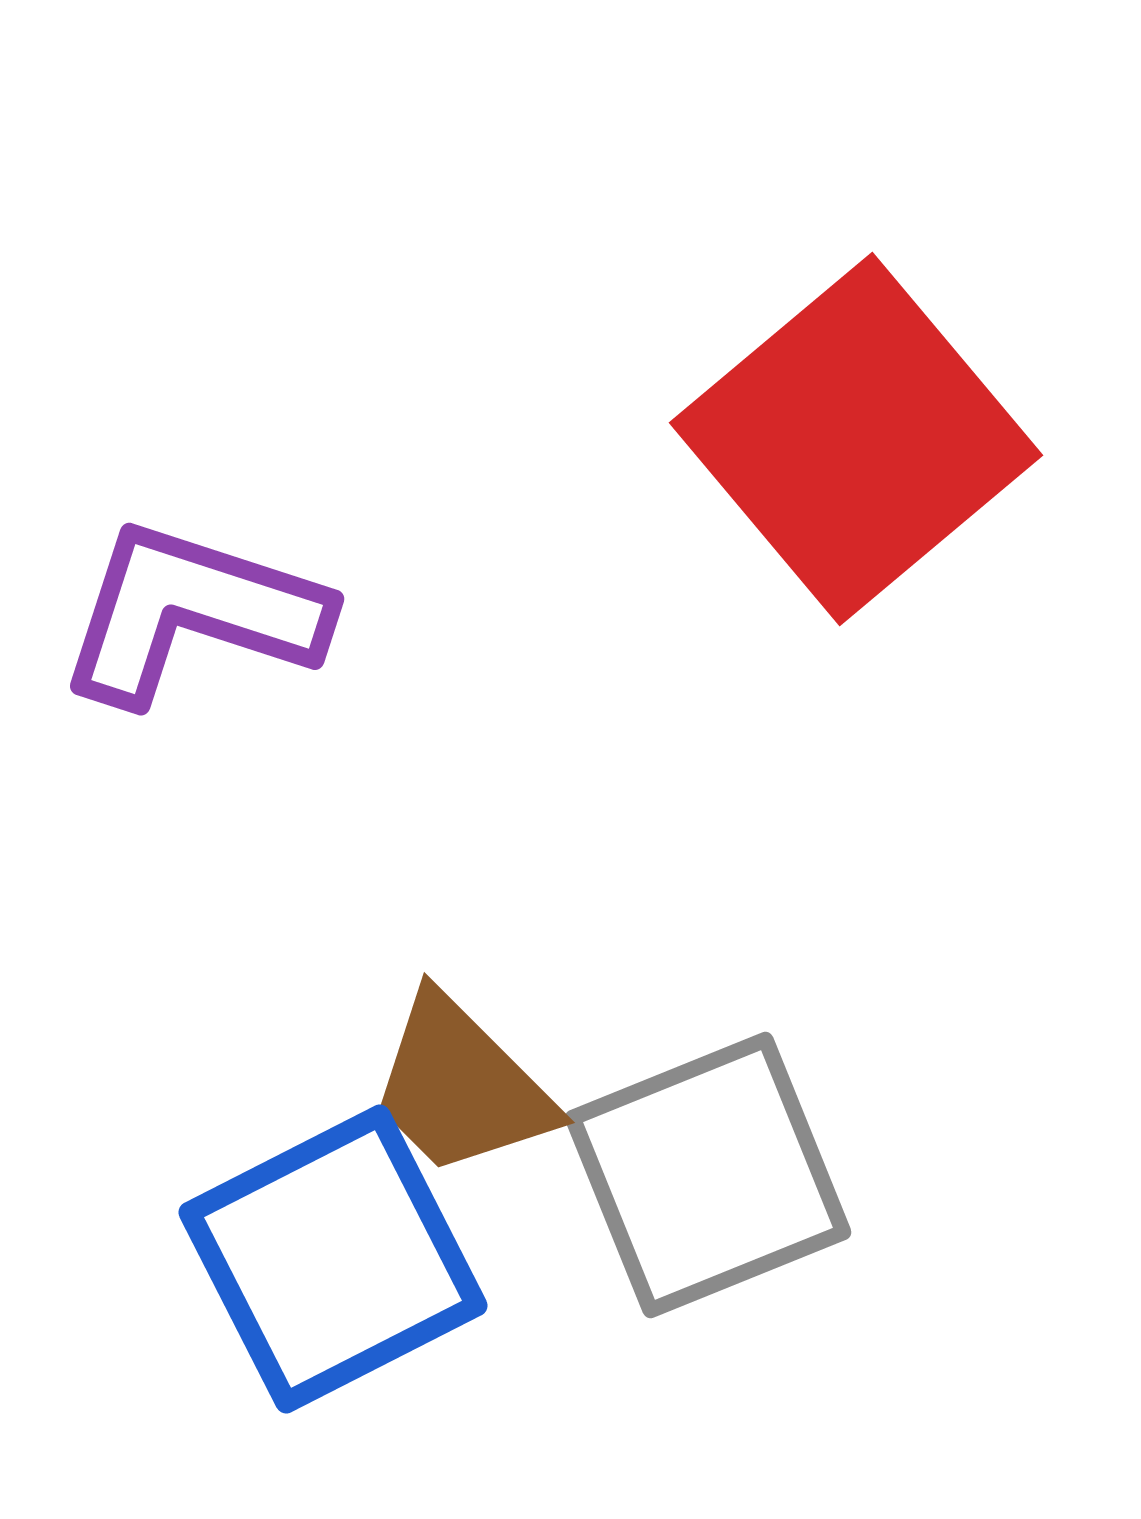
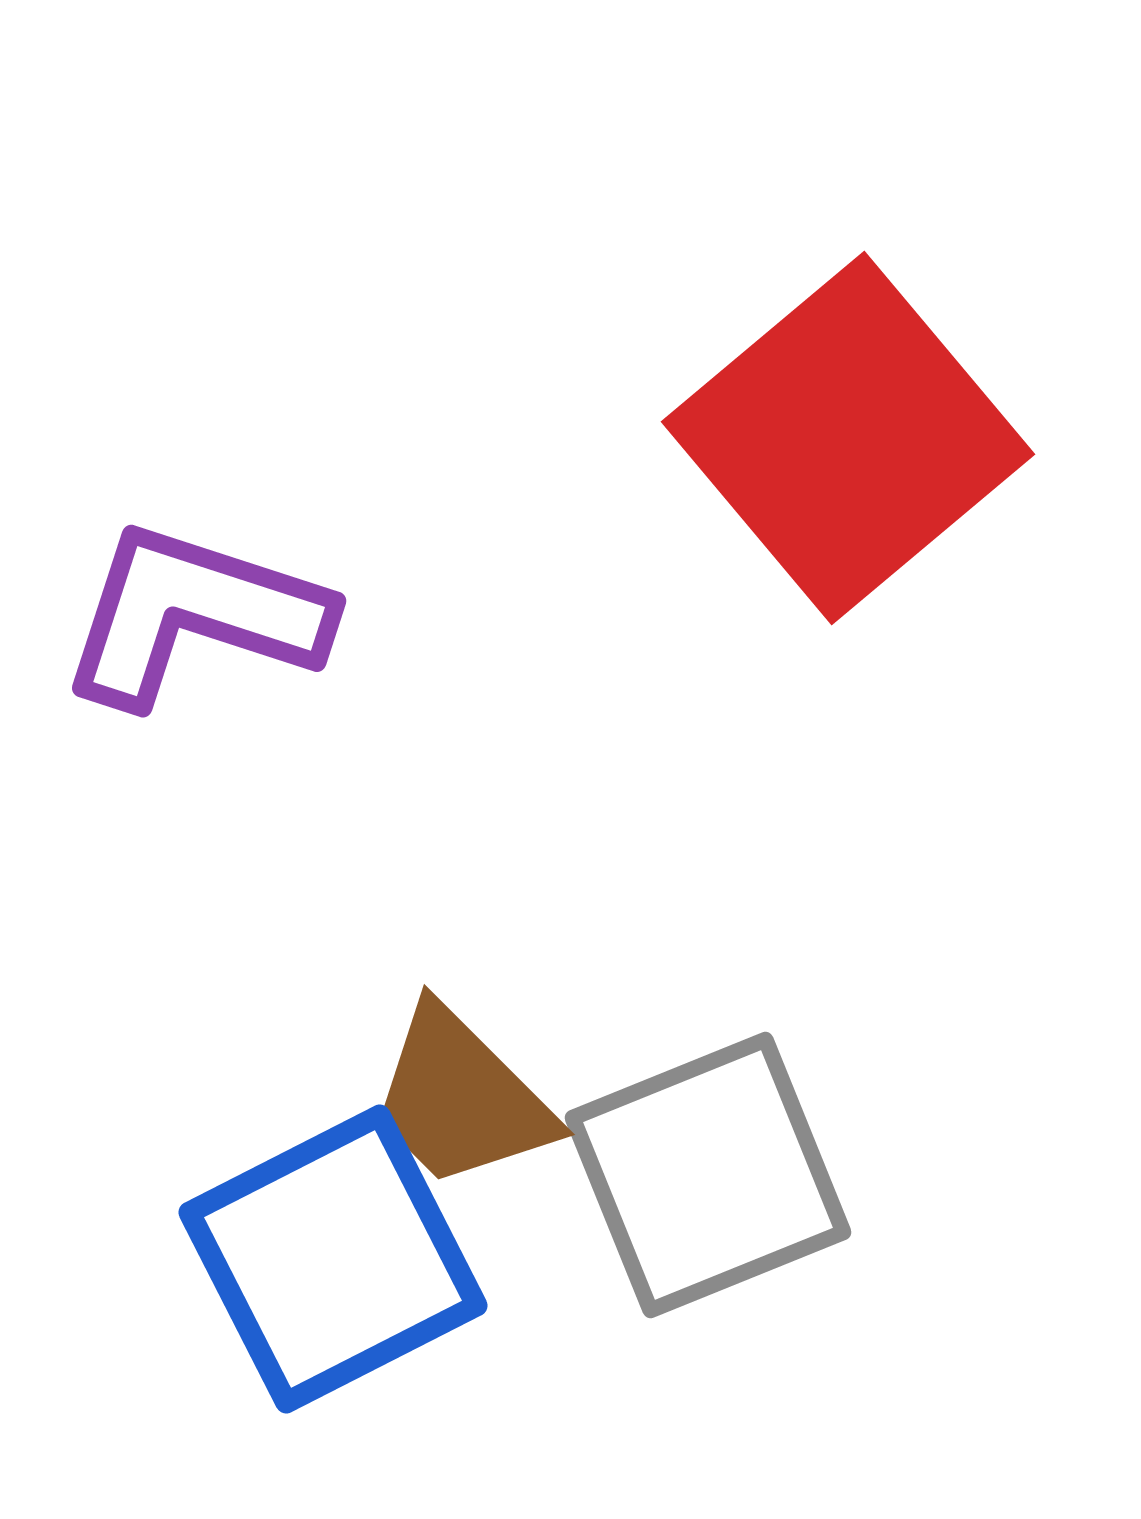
red square: moved 8 px left, 1 px up
purple L-shape: moved 2 px right, 2 px down
brown trapezoid: moved 12 px down
